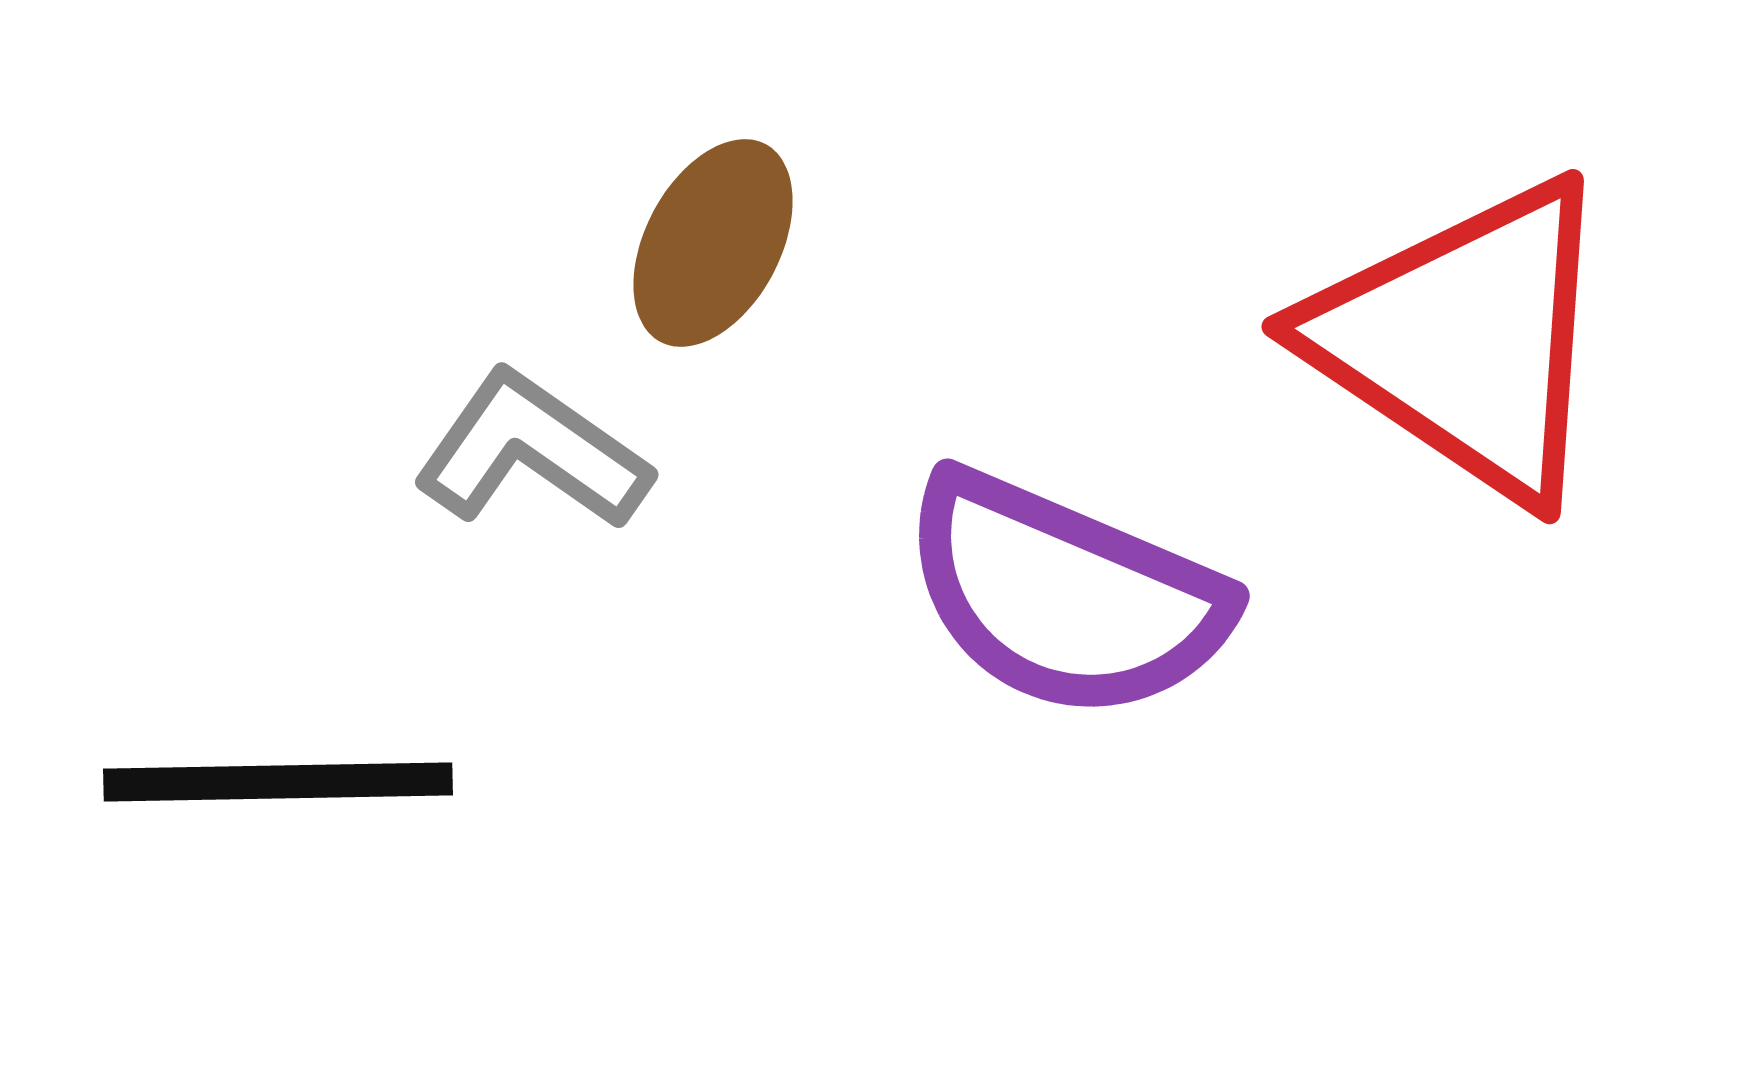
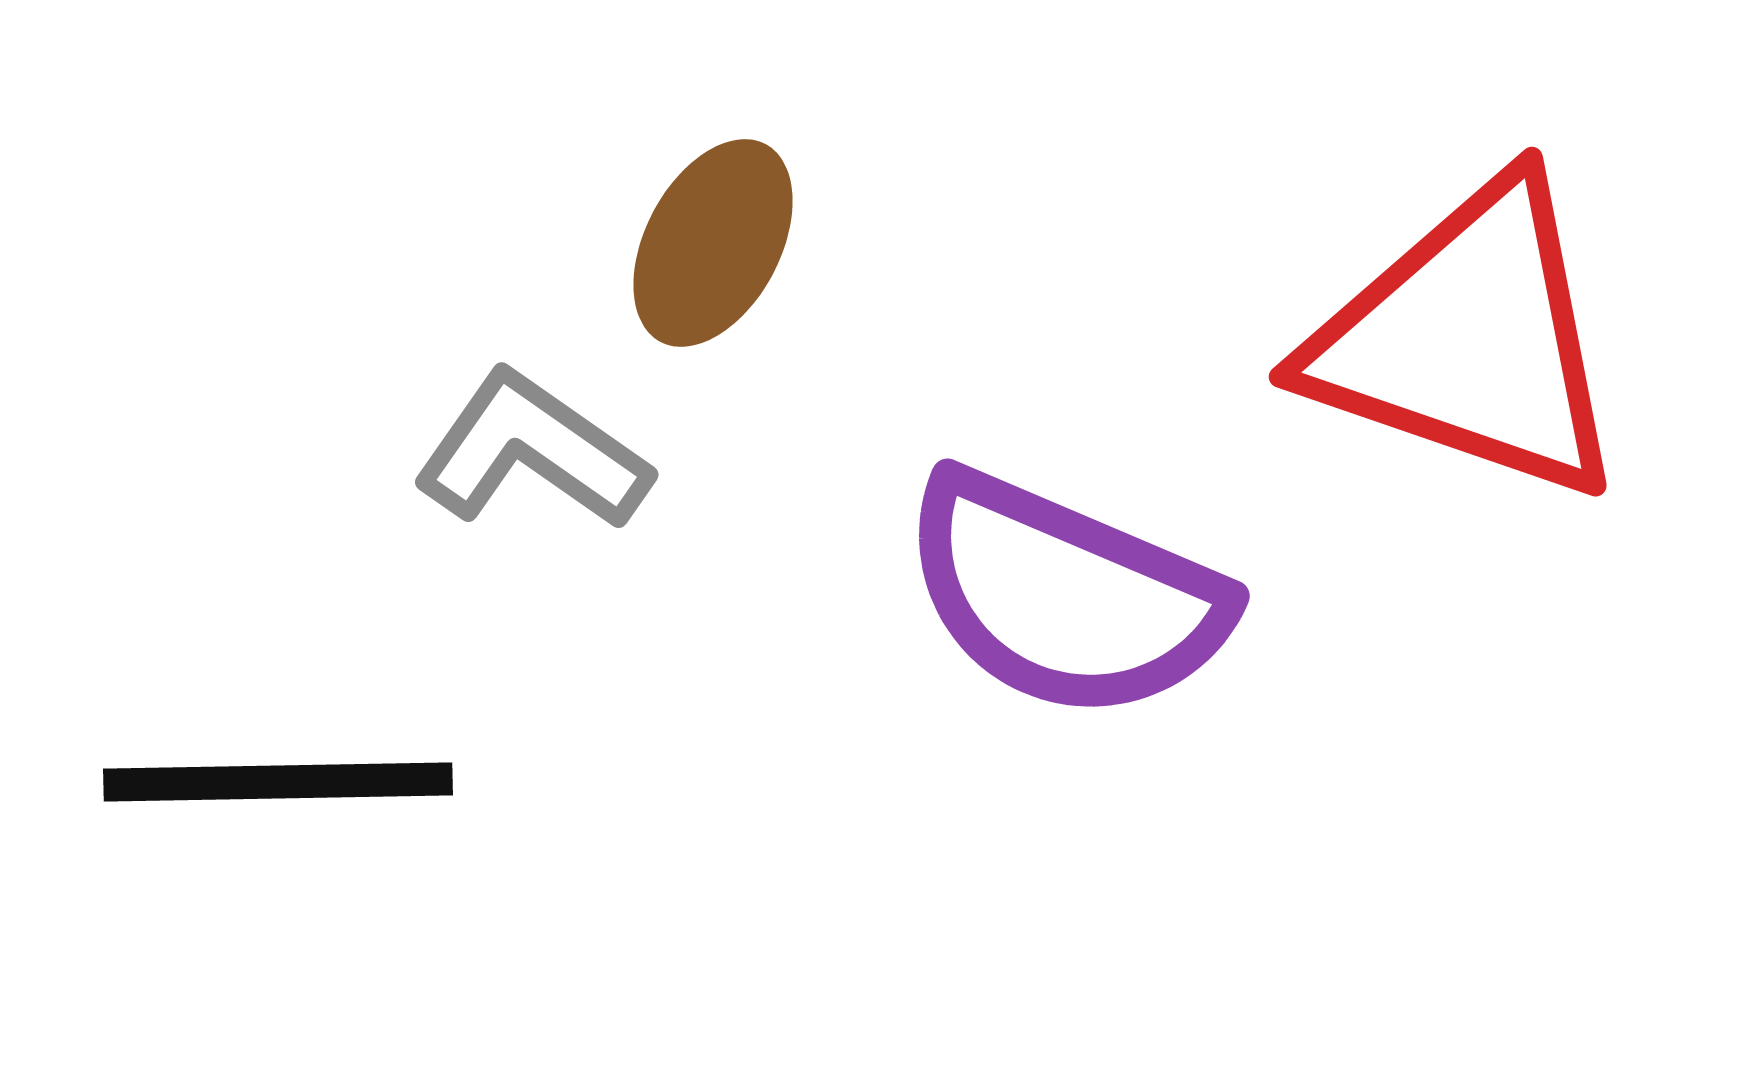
red triangle: moved 4 px right; rotated 15 degrees counterclockwise
